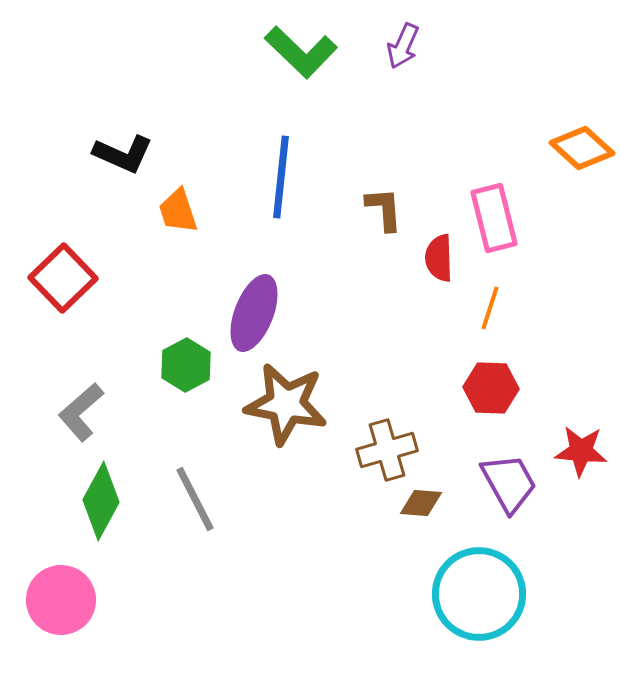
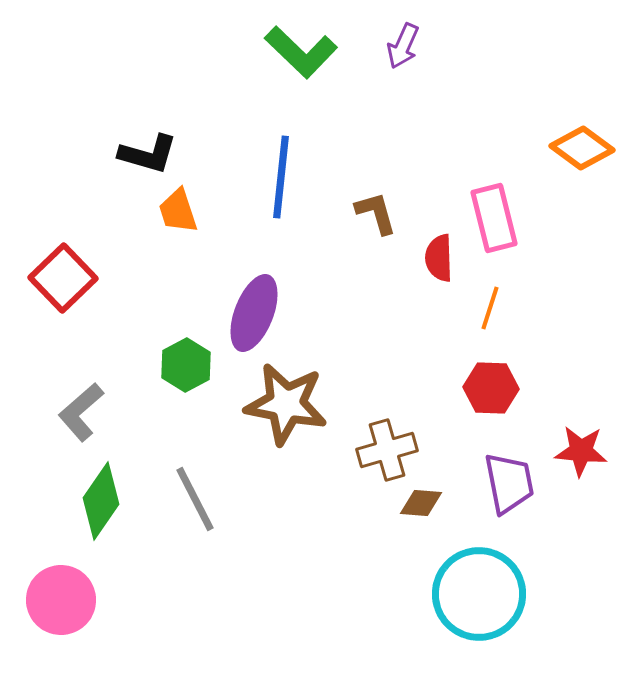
orange diamond: rotated 6 degrees counterclockwise
black L-shape: moved 25 px right; rotated 8 degrees counterclockwise
brown L-shape: moved 8 px left, 4 px down; rotated 12 degrees counterclockwise
purple trapezoid: rotated 18 degrees clockwise
green diamond: rotated 6 degrees clockwise
